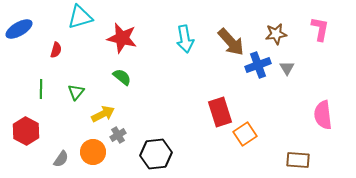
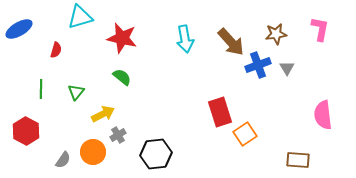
gray semicircle: moved 2 px right, 1 px down
